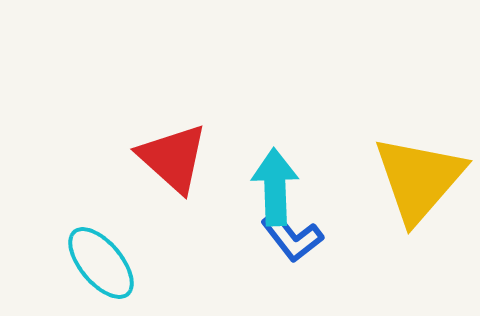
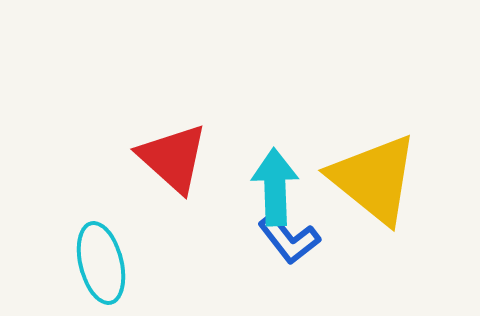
yellow triangle: moved 45 px left; rotated 32 degrees counterclockwise
blue L-shape: moved 3 px left, 2 px down
cyan ellipse: rotated 26 degrees clockwise
